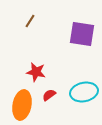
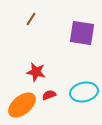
brown line: moved 1 px right, 2 px up
purple square: moved 1 px up
red semicircle: rotated 16 degrees clockwise
orange ellipse: rotated 40 degrees clockwise
